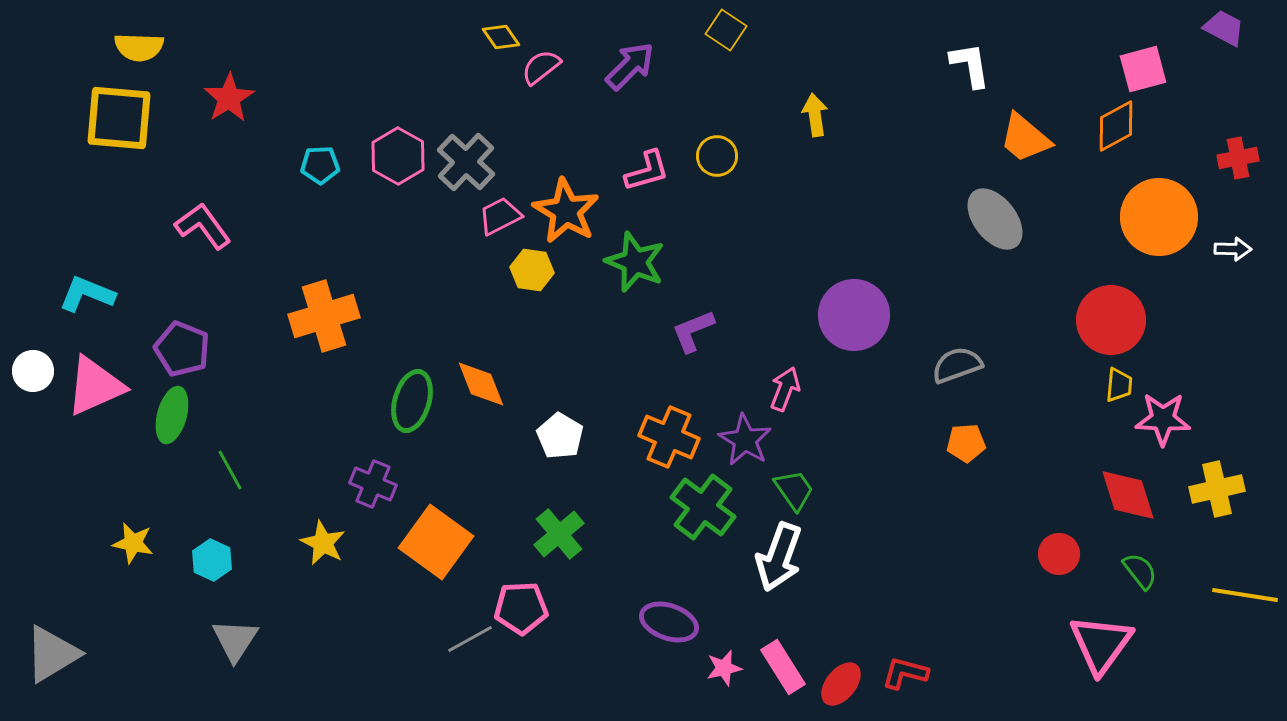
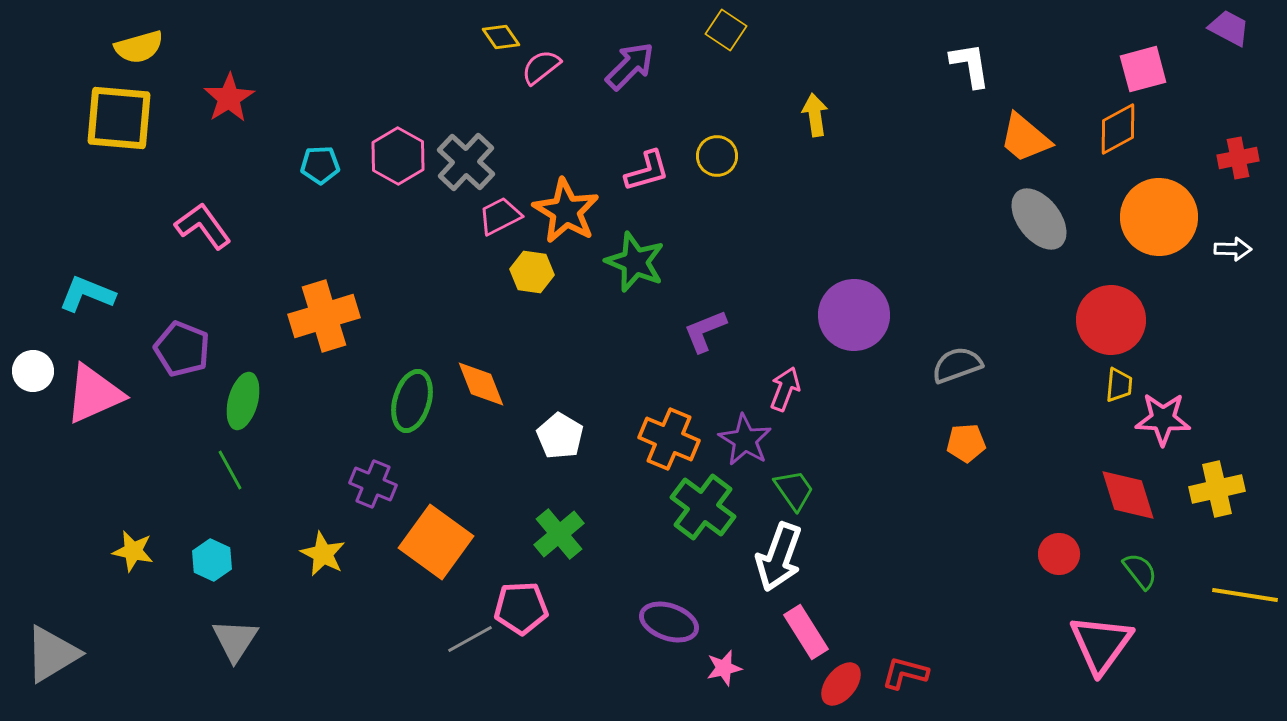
purple trapezoid at (1224, 28): moved 5 px right
yellow semicircle at (139, 47): rotated 18 degrees counterclockwise
orange diamond at (1116, 126): moved 2 px right, 3 px down
gray ellipse at (995, 219): moved 44 px right
yellow hexagon at (532, 270): moved 2 px down
purple L-shape at (693, 331): moved 12 px right
pink triangle at (95, 386): moved 1 px left, 8 px down
green ellipse at (172, 415): moved 71 px right, 14 px up
orange cross at (669, 437): moved 2 px down
yellow star at (133, 543): moved 8 px down
yellow star at (323, 543): moved 11 px down
pink rectangle at (783, 667): moved 23 px right, 35 px up
